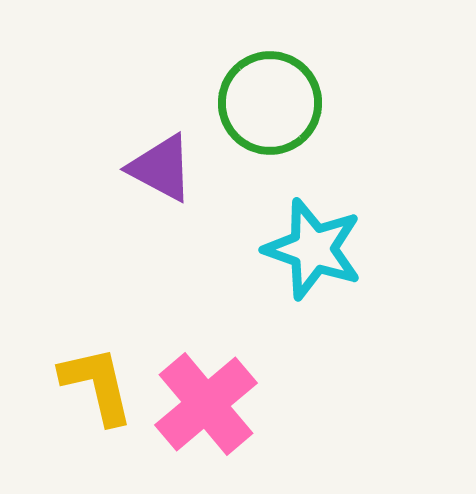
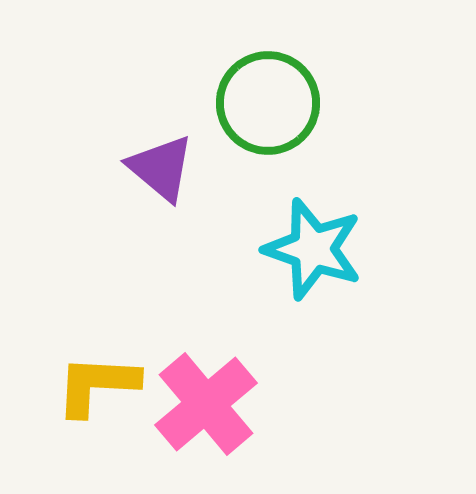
green circle: moved 2 px left
purple triangle: rotated 12 degrees clockwise
yellow L-shape: rotated 74 degrees counterclockwise
